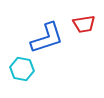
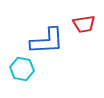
blue L-shape: moved 3 px down; rotated 15 degrees clockwise
